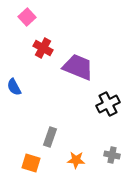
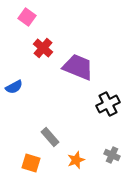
pink square: rotated 12 degrees counterclockwise
red cross: rotated 12 degrees clockwise
blue semicircle: rotated 90 degrees counterclockwise
gray rectangle: rotated 60 degrees counterclockwise
gray cross: rotated 14 degrees clockwise
orange star: rotated 24 degrees counterclockwise
